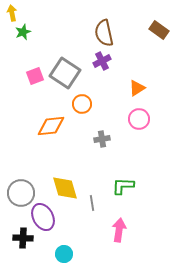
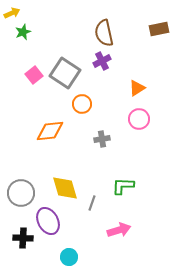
yellow arrow: rotated 77 degrees clockwise
brown rectangle: moved 1 px up; rotated 48 degrees counterclockwise
pink square: moved 1 px left, 1 px up; rotated 18 degrees counterclockwise
orange diamond: moved 1 px left, 5 px down
gray line: rotated 28 degrees clockwise
purple ellipse: moved 5 px right, 4 px down
pink arrow: rotated 65 degrees clockwise
cyan circle: moved 5 px right, 3 px down
